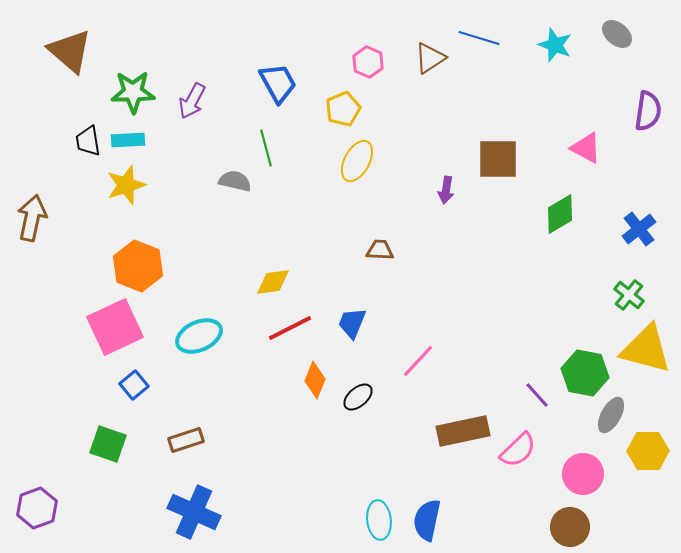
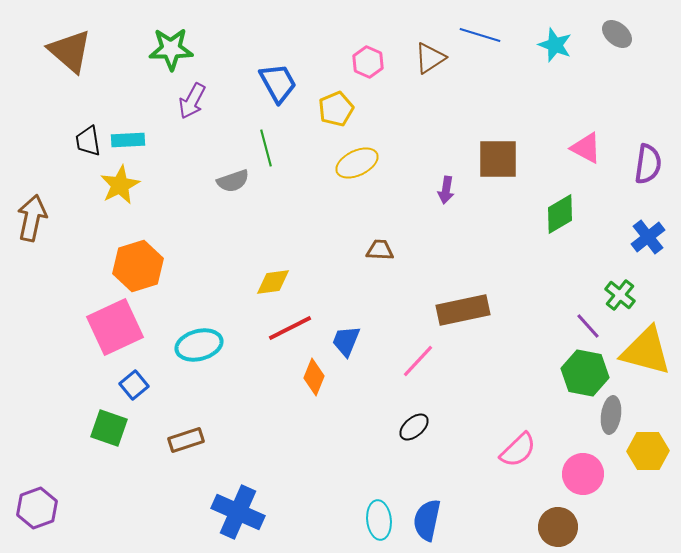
blue line at (479, 38): moved 1 px right, 3 px up
green star at (133, 92): moved 38 px right, 43 px up
yellow pentagon at (343, 109): moved 7 px left
purple semicircle at (648, 111): moved 53 px down
yellow ellipse at (357, 161): moved 2 px down; rotated 36 degrees clockwise
gray semicircle at (235, 181): moved 2 px left; rotated 148 degrees clockwise
yellow star at (126, 185): moved 6 px left; rotated 9 degrees counterclockwise
blue cross at (639, 229): moved 9 px right, 8 px down
orange hexagon at (138, 266): rotated 21 degrees clockwise
green cross at (629, 295): moved 9 px left
blue trapezoid at (352, 323): moved 6 px left, 18 px down
cyan ellipse at (199, 336): moved 9 px down; rotated 9 degrees clockwise
yellow triangle at (646, 349): moved 2 px down
orange diamond at (315, 380): moved 1 px left, 3 px up
purple line at (537, 395): moved 51 px right, 69 px up
black ellipse at (358, 397): moved 56 px right, 30 px down
gray ellipse at (611, 415): rotated 21 degrees counterclockwise
brown rectangle at (463, 431): moved 121 px up
green square at (108, 444): moved 1 px right, 16 px up
blue cross at (194, 512): moved 44 px right
brown circle at (570, 527): moved 12 px left
